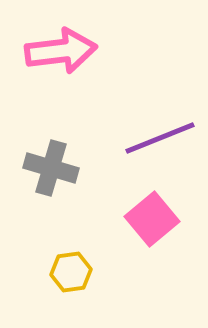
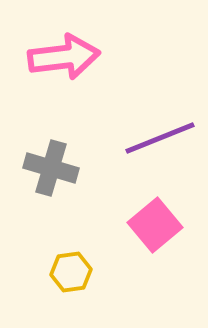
pink arrow: moved 3 px right, 6 px down
pink square: moved 3 px right, 6 px down
